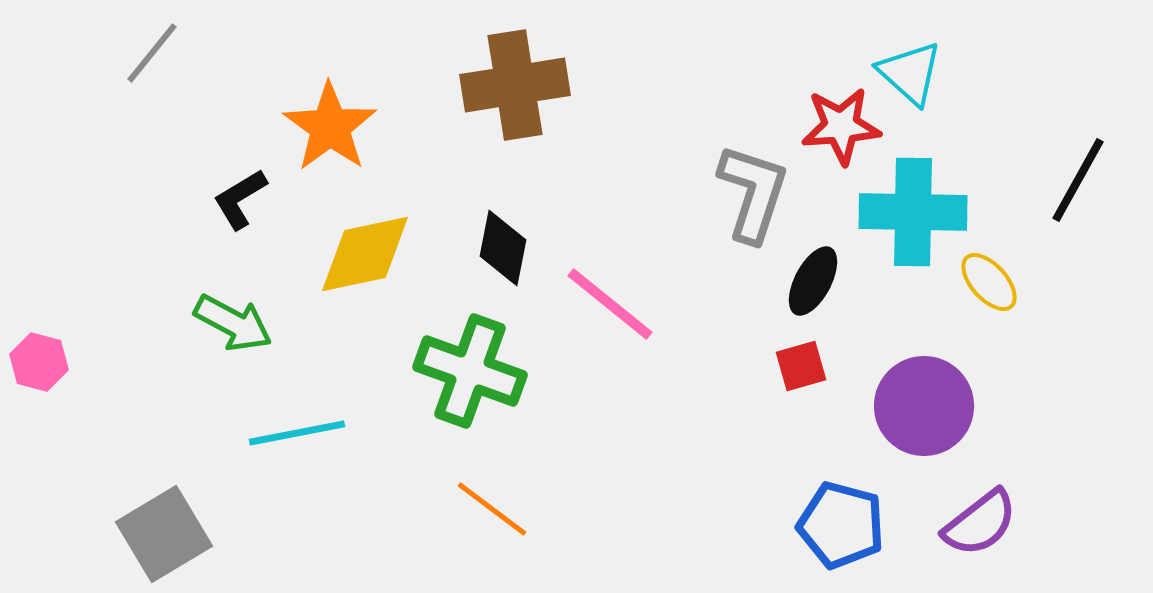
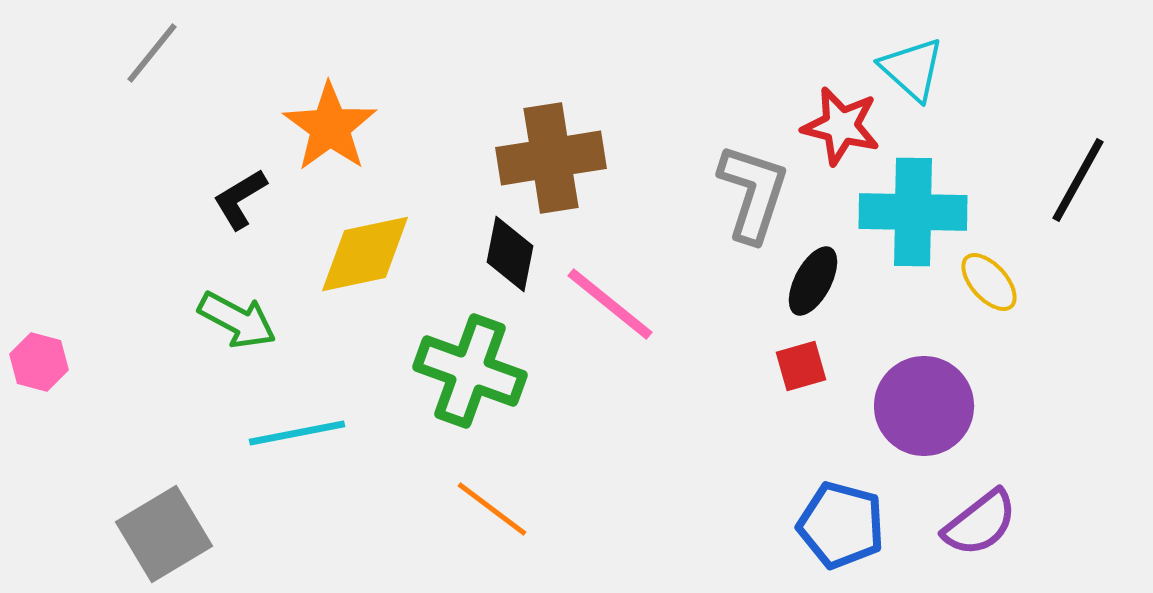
cyan triangle: moved 2 px right, 4 px up
brown cross: moved 36 px right, 73 px down
red star: rotated 18 degrees clockwise
black diamond: moved 7 px right, 6 px down
green arrow: moved 4 px right, 3 px up
